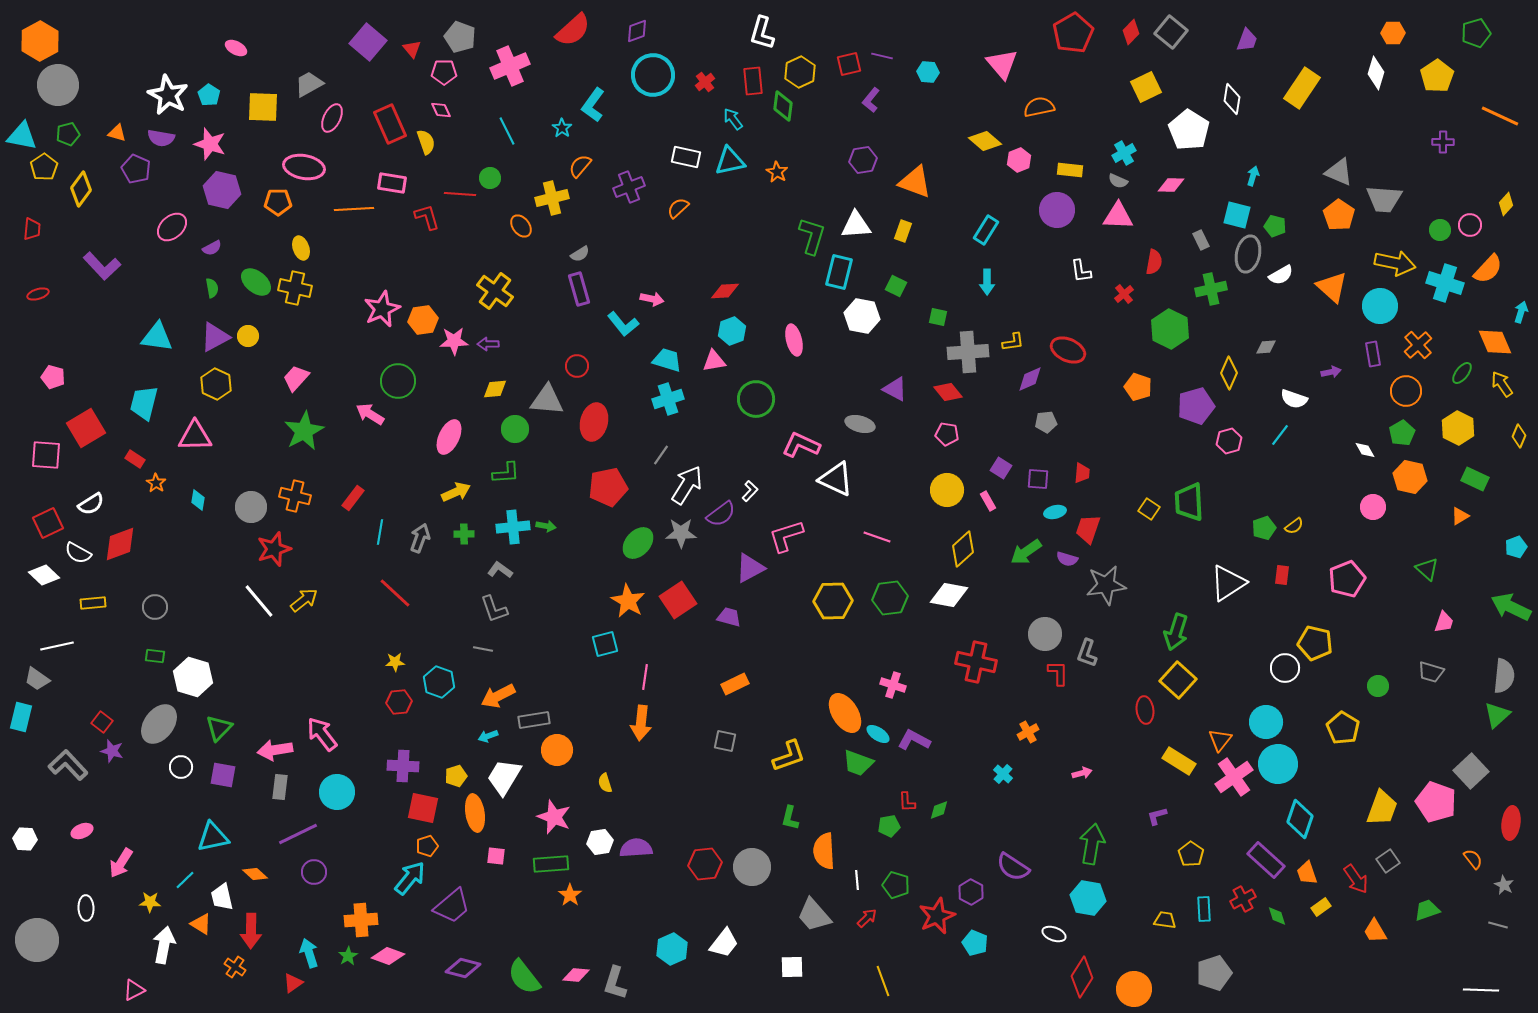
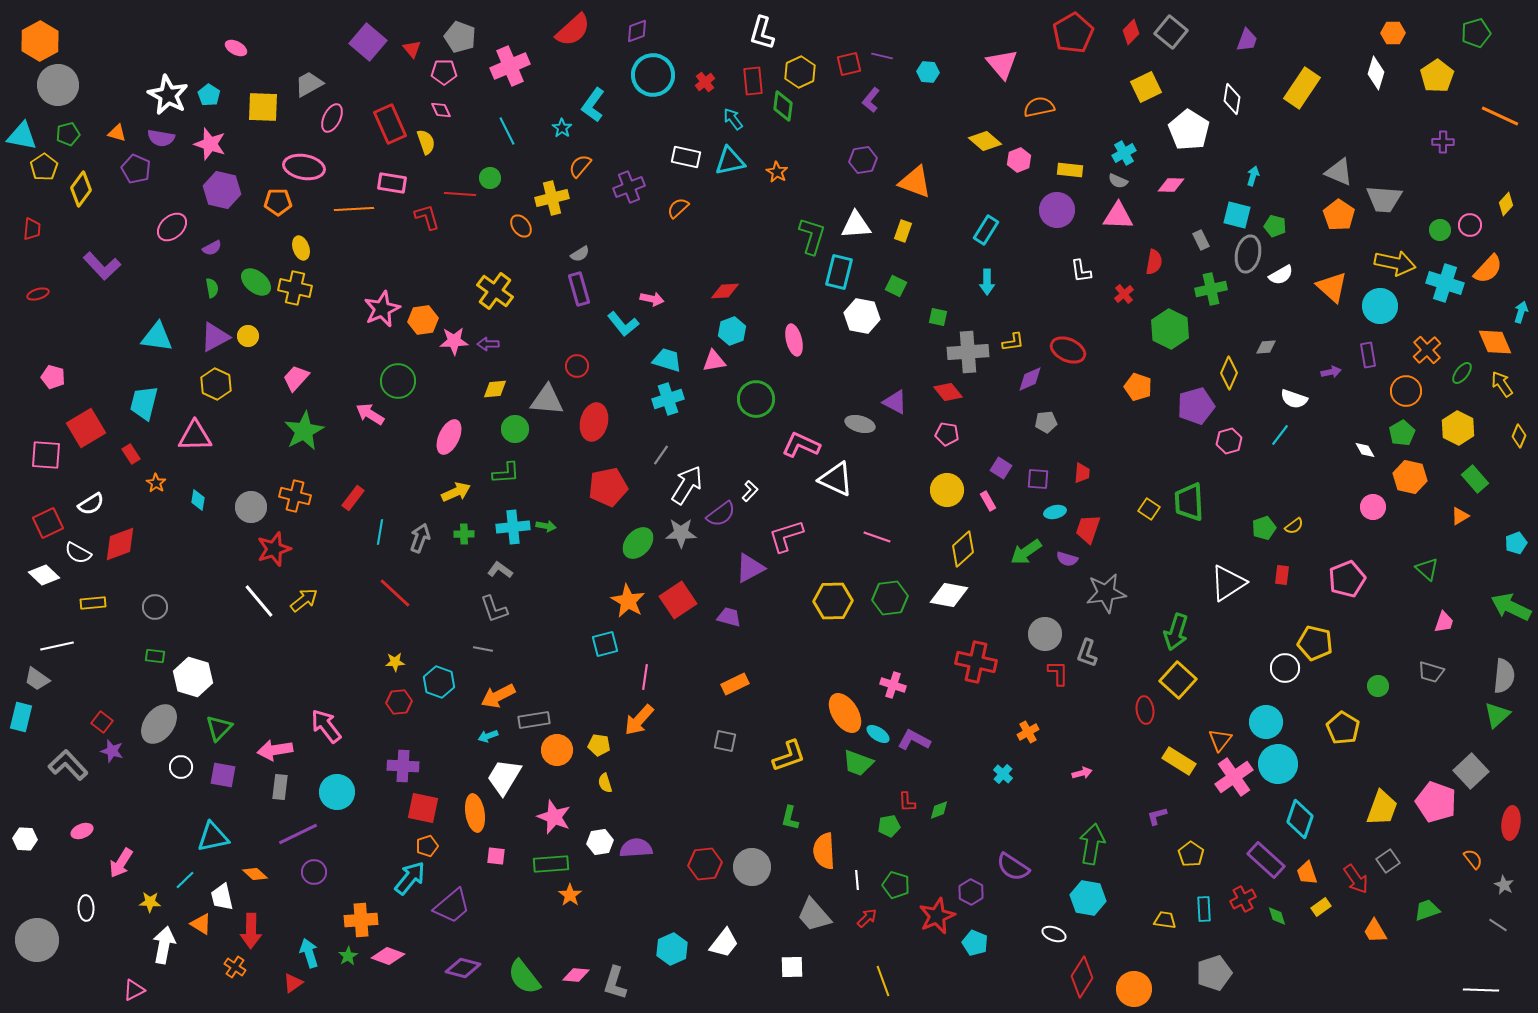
orange cross at (1418, 345): moved 9 px right, 5 px down
purple rectangle at (1373, 354): moved 5 px left, 1 px down
purple triangle at (895, 389): moved 13 px down
red rectangle at (135, 459): moved 4 px left, 5 px up; rotated 24 degrees clockwise
green rectangle at (1475, 479): rotated 24 degrees clockwise
cyan pentagon at (1516, 547): moved 4 px up
gray star at (1106, 585): moved 8 px down
orange arrow at (641, 723): moved 2 px left, 3 px up; rotated 36 degrees clockwise
pink arrow at (322, 734): moved 4 px right, 8 px up
yellow pentagon at (456, 776): moved 143 px right, 31 px up; rotated 25 degrees clockwise
gray line at (1498, 925): rotated 18 degrees clockwise
